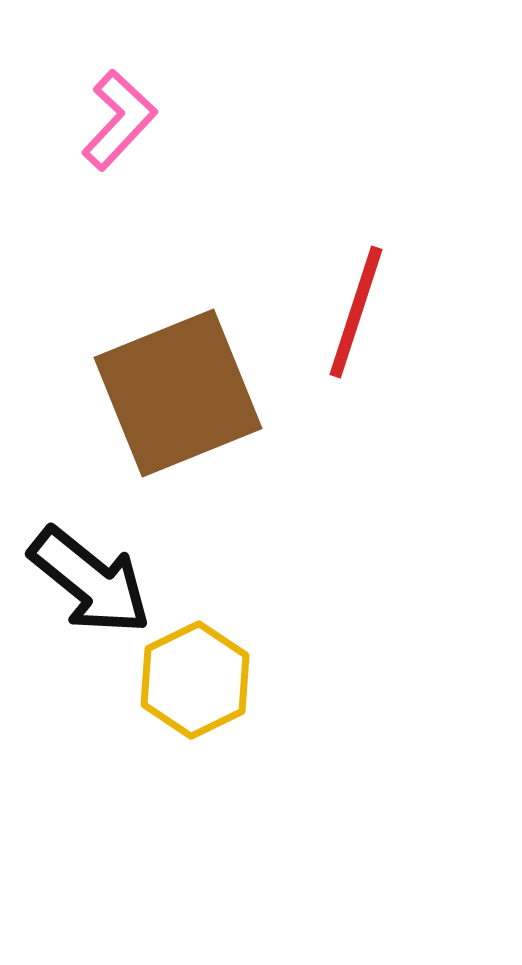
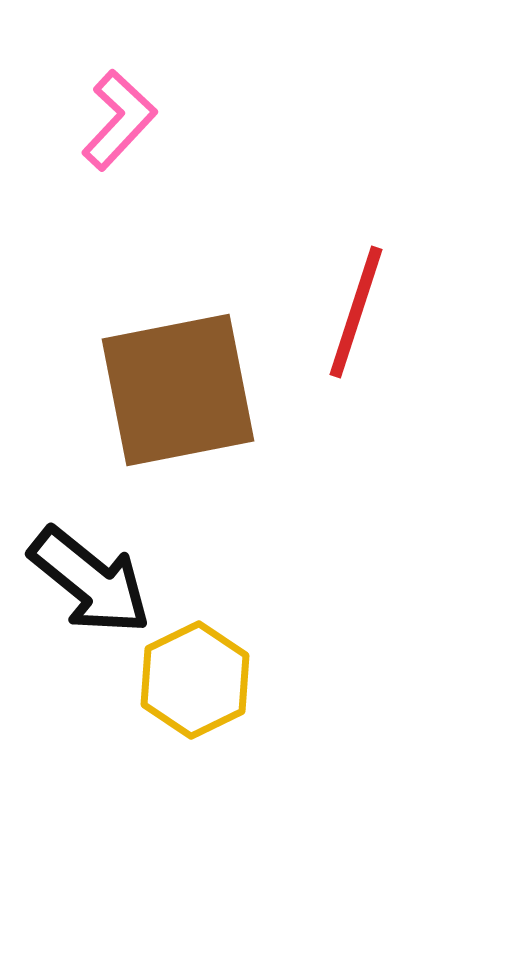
brown square: moved 3 px up; rotated 11 degrees clockwise
